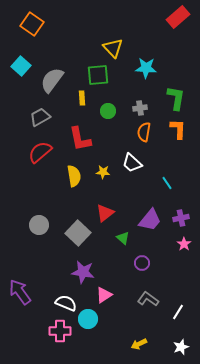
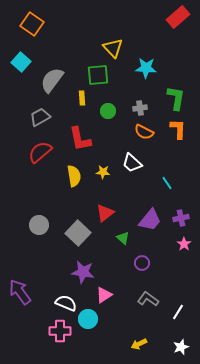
cyan square: moved 4 px up
orange semicircle: rotated 72 degrees counterclockwise
